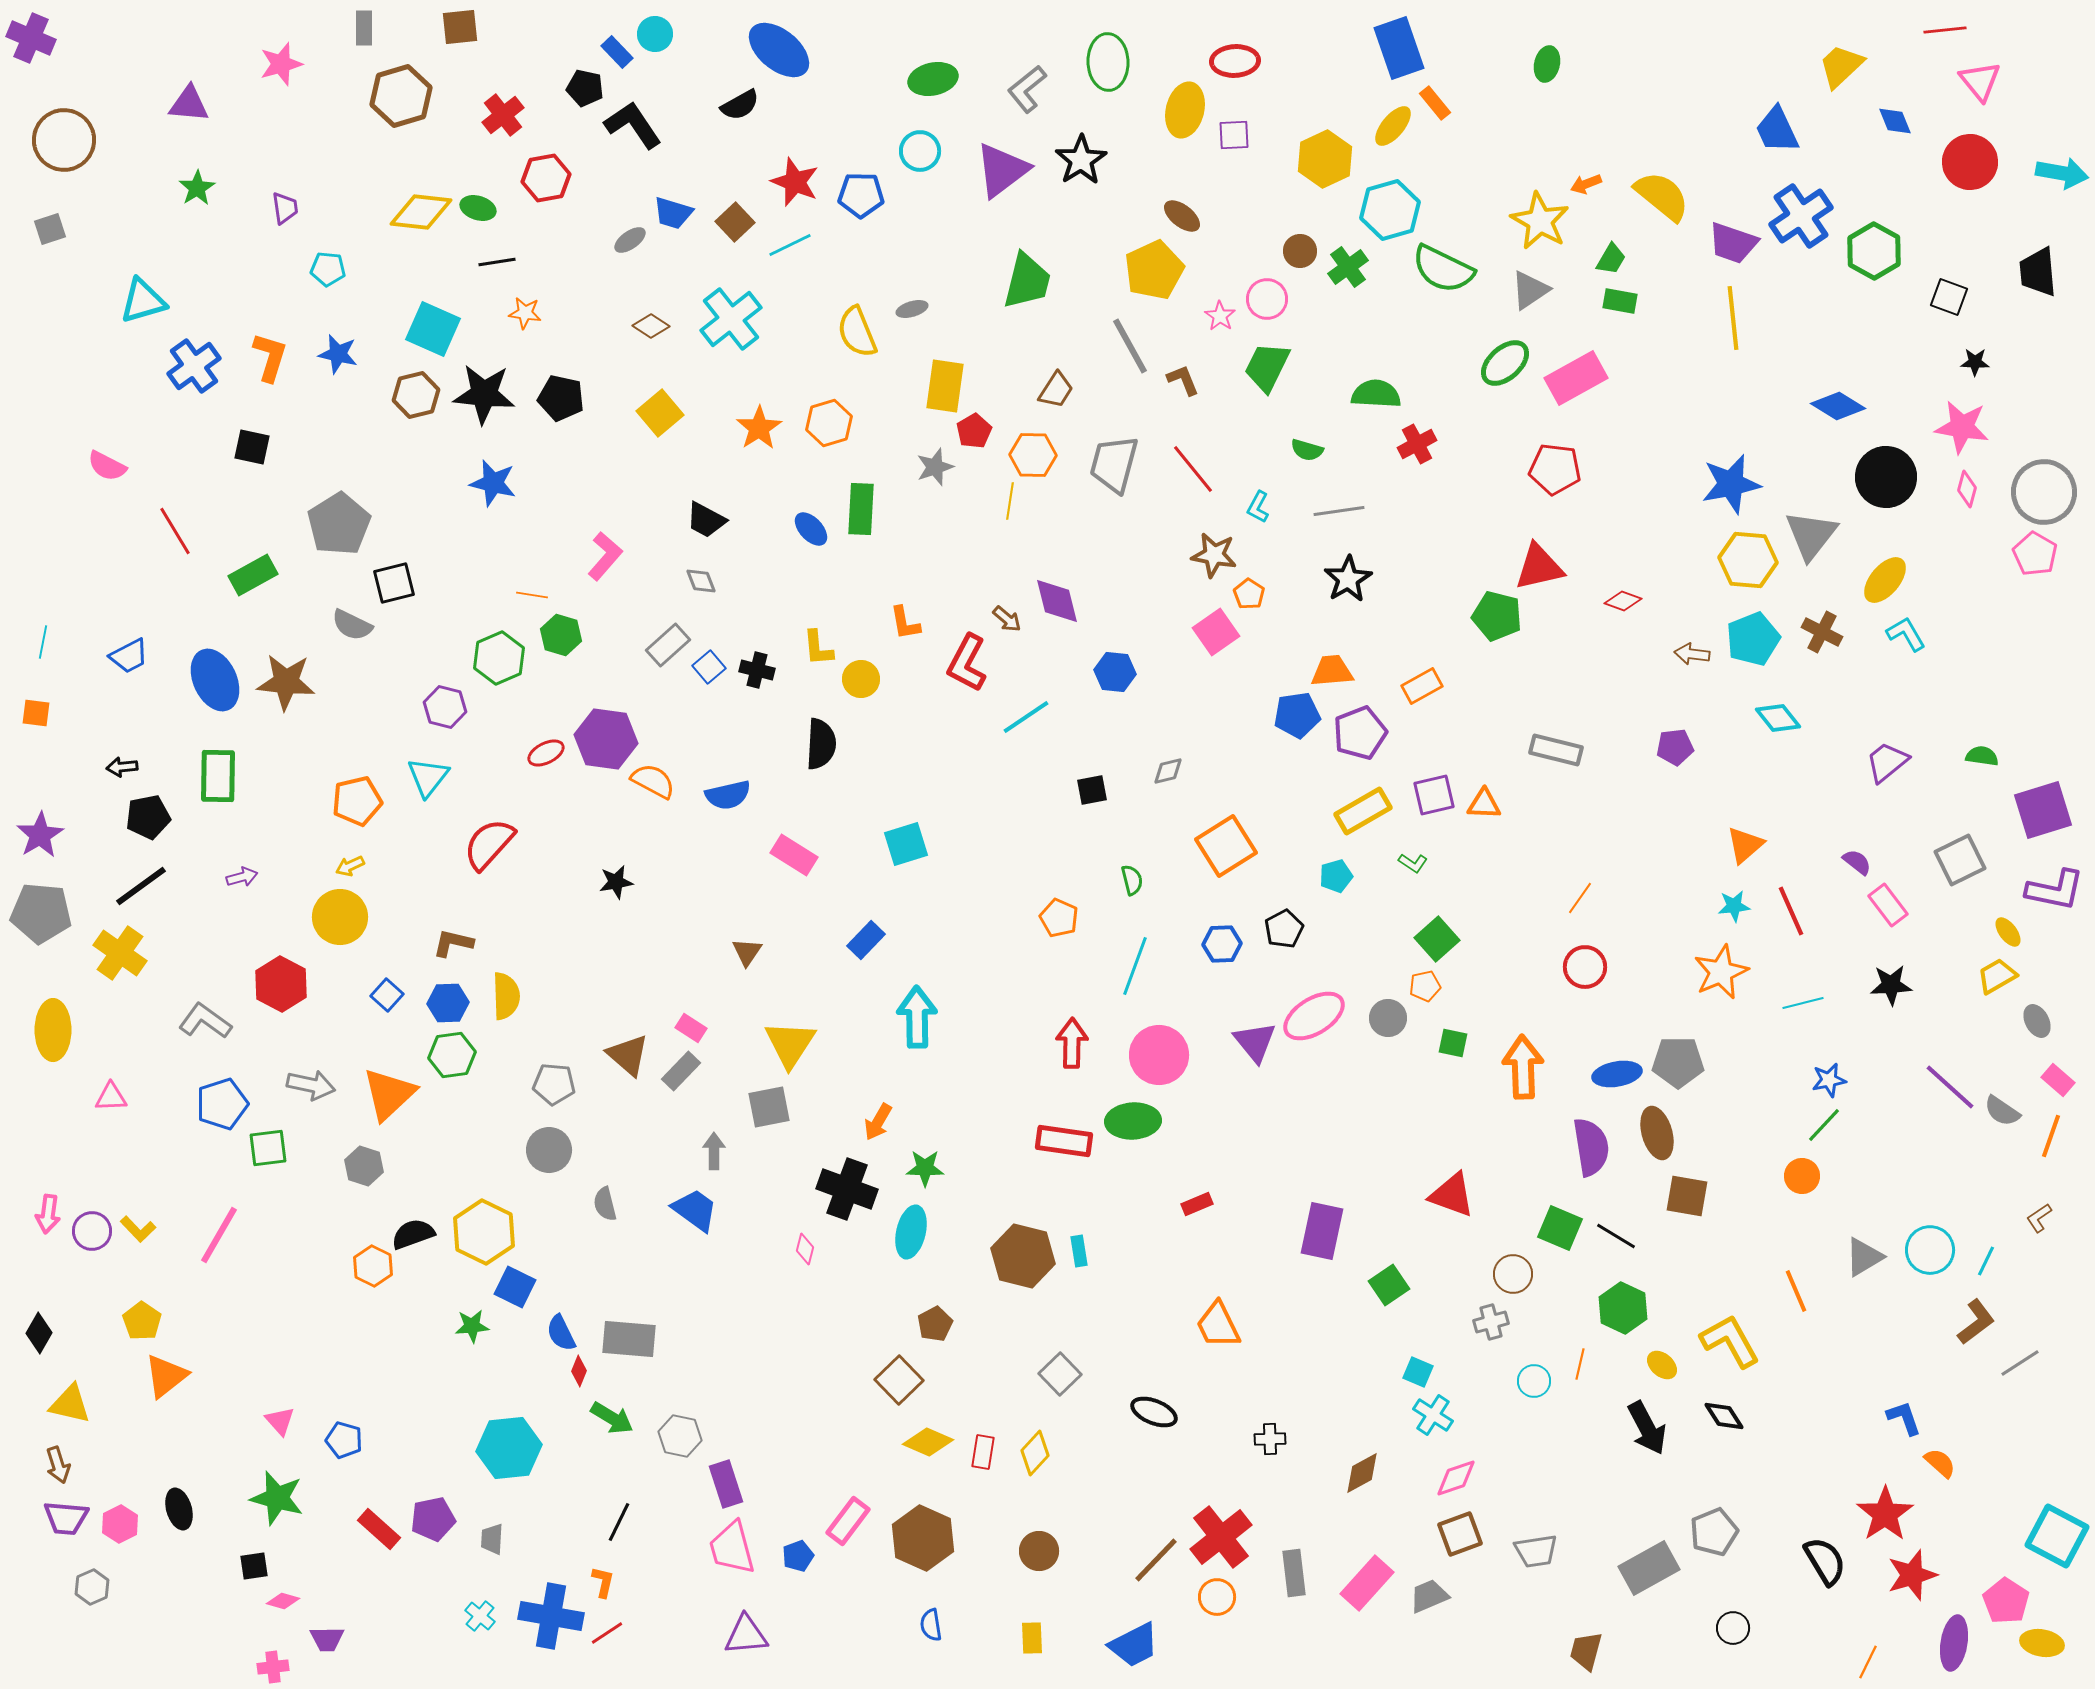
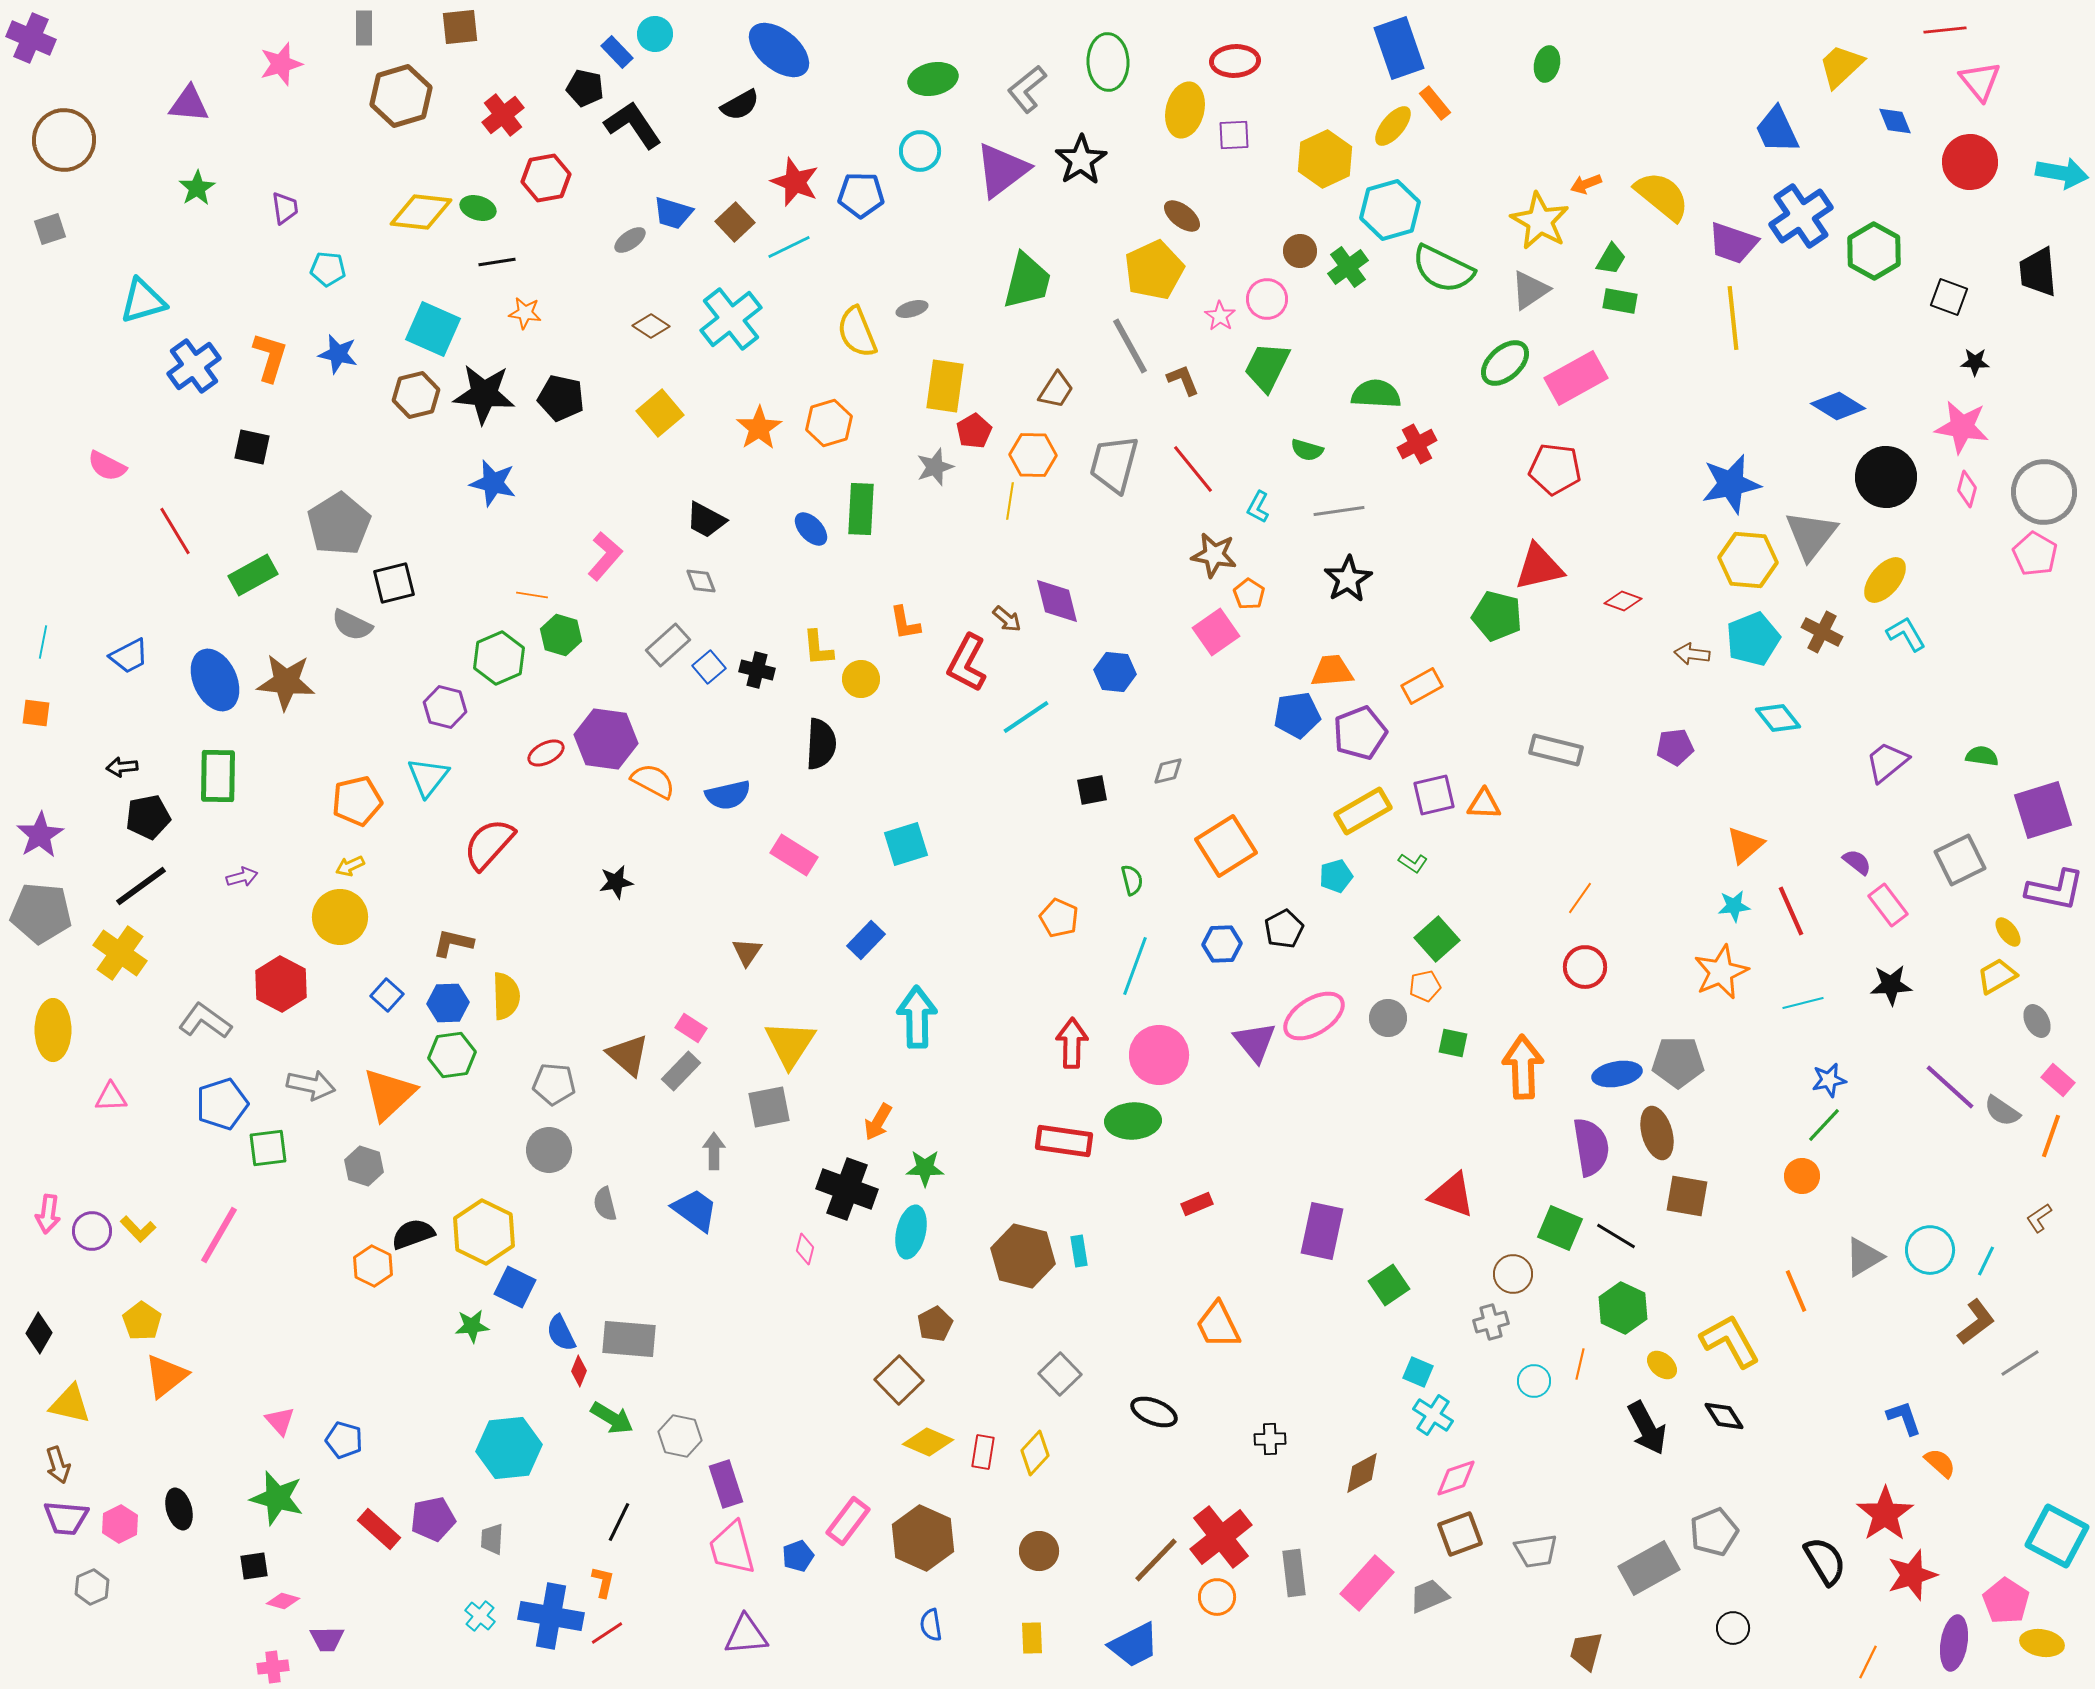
cyan line at (790, 245): moved 1 px left, 2 px down
